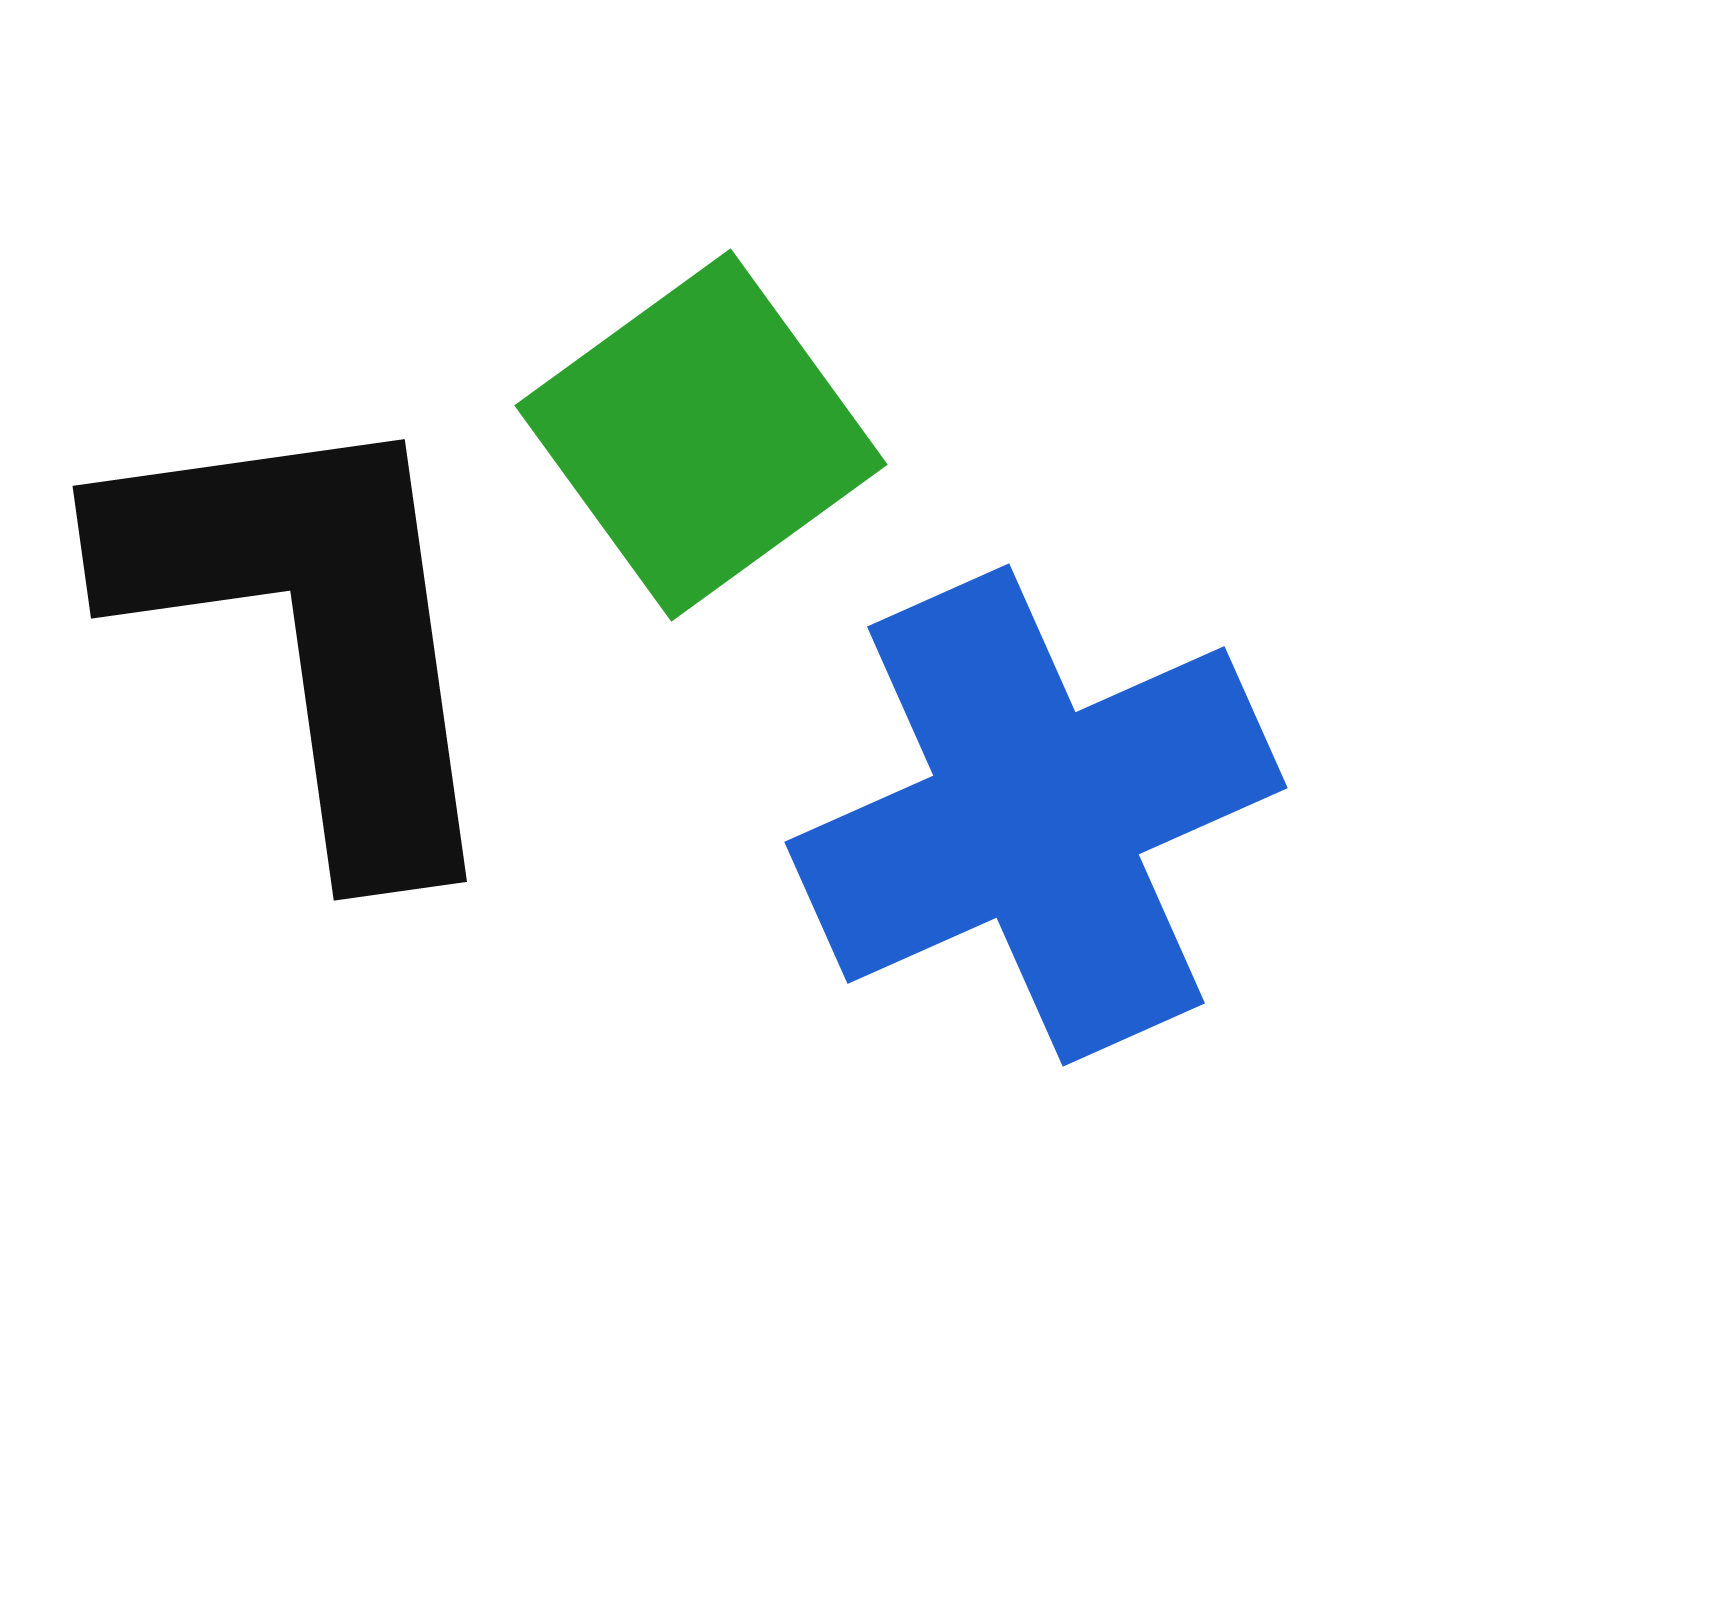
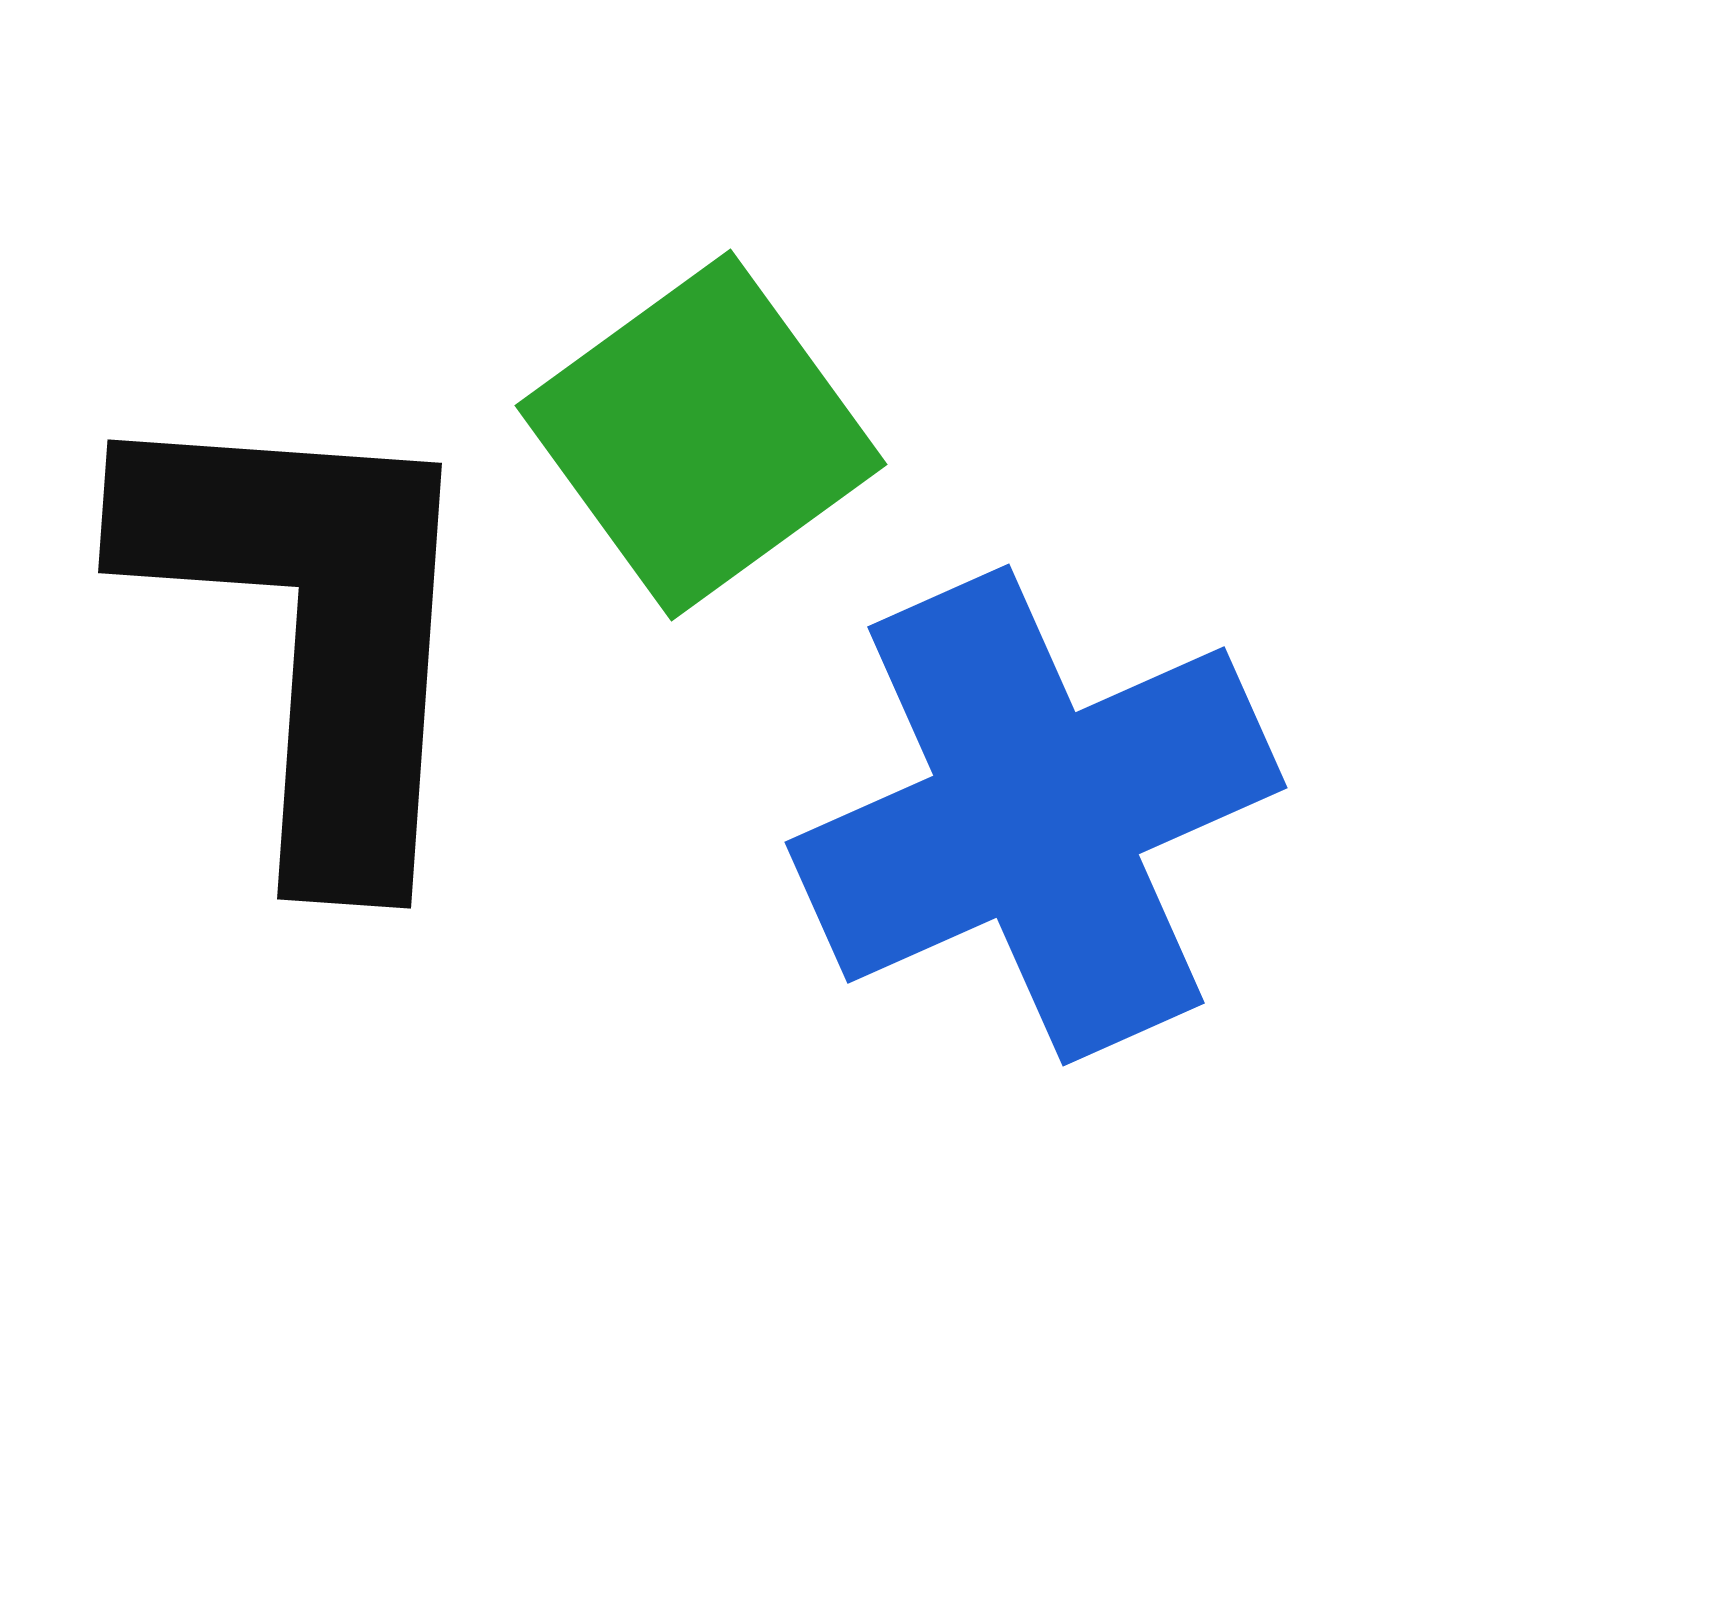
black L-shape: rotated 12 degrees clockwise
